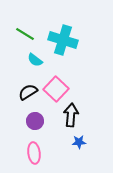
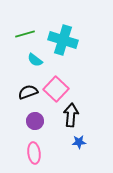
green line: rotated 48 degrees counterclockwise
black semicircle: rotated 12 degrees clockwise
